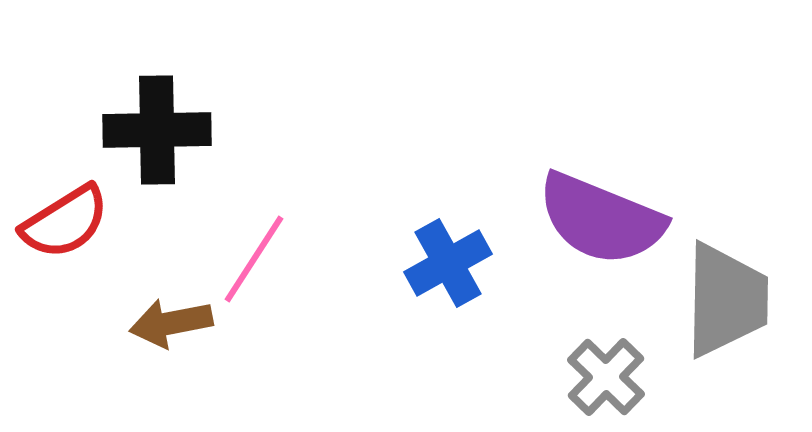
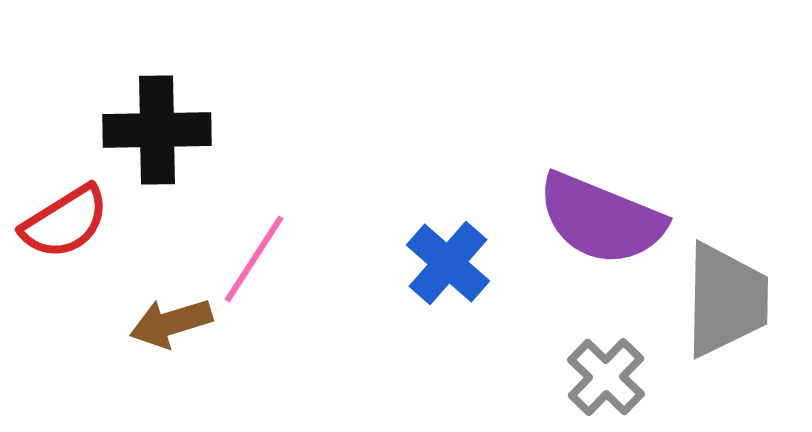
blue cross: rotated 20 degrees counterclockwise
brown arrow: rotated 6 degrees counterclockwise
